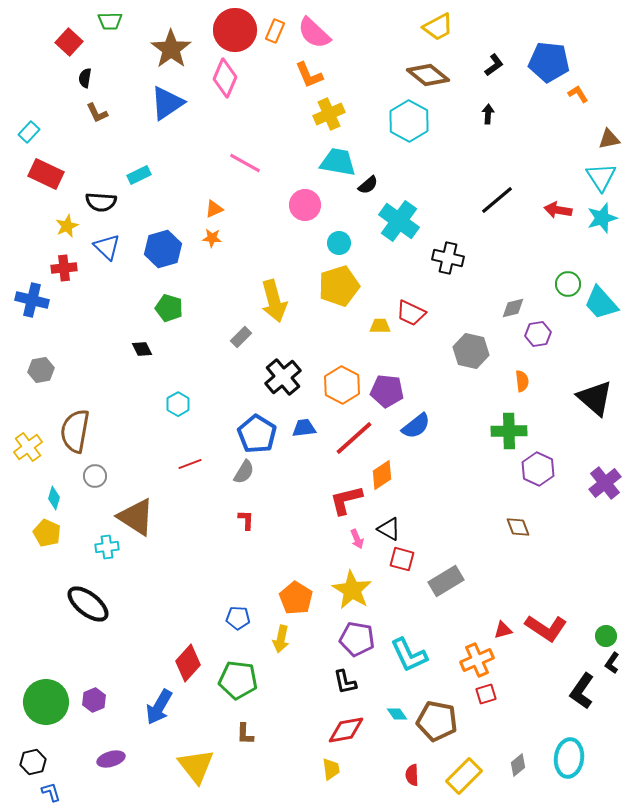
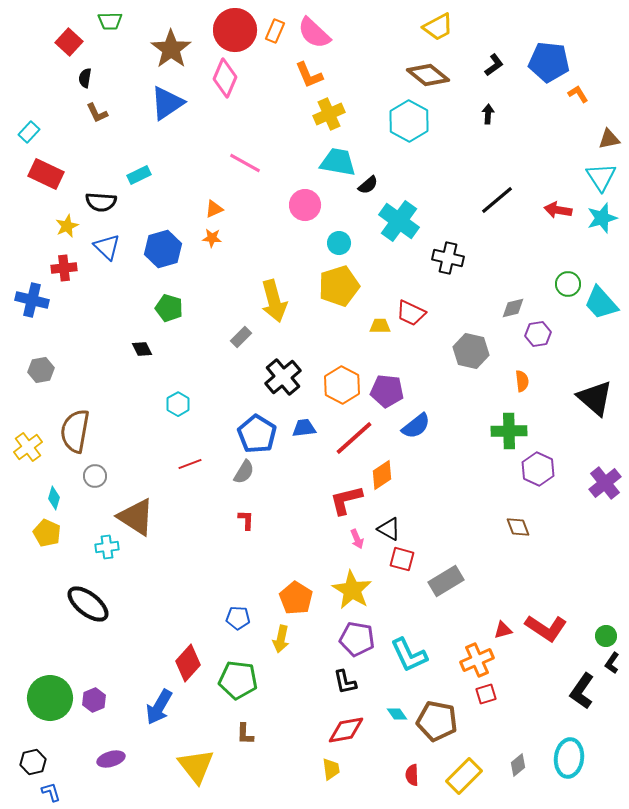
green circle at (46, 702): moved 4 px right, 4 px up
